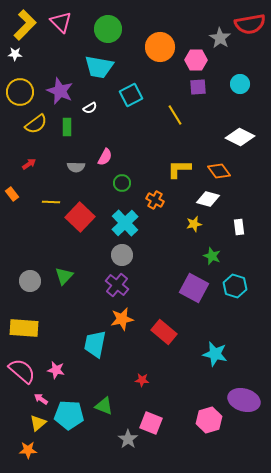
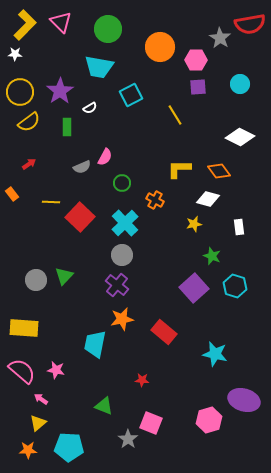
purple star at (60, 91): rotated 16 degrees clockwise
yellow semicircle at (36, 124): moved 7 px left, 2 px up
gray semicircle at (76, 167): moved 6 px right; rotated 24 degrees counterclockwise
gray circle at (30, 281): moved 6 px right, 1 px up
purple square at (194, 288): rotated 20 degrees clockwise
cyan pentagon at (69, 415): moved 32 px down
